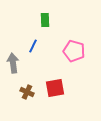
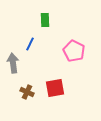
blue line: moved 3 px left, 2 px up
pink pentagon: rotated 10 degrees clockwise
